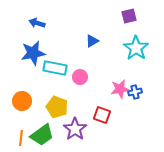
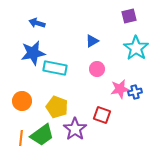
pink circle: moved 17 px right, 8 px up
